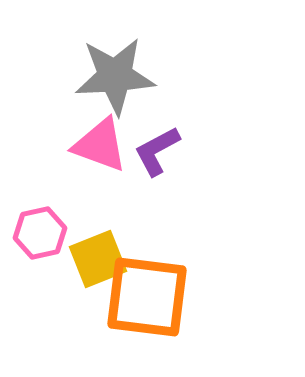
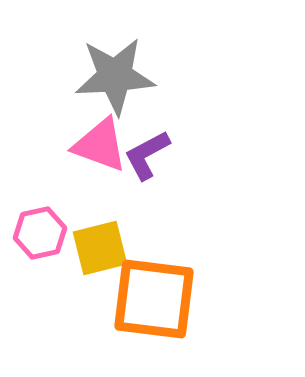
purple L-shape: moved 10 px left, 4 px down
yellow square: moved 2 px right, 11 px up; rotated 8 degrees clockwise
orange square: moved 7 px right, 2 px down
